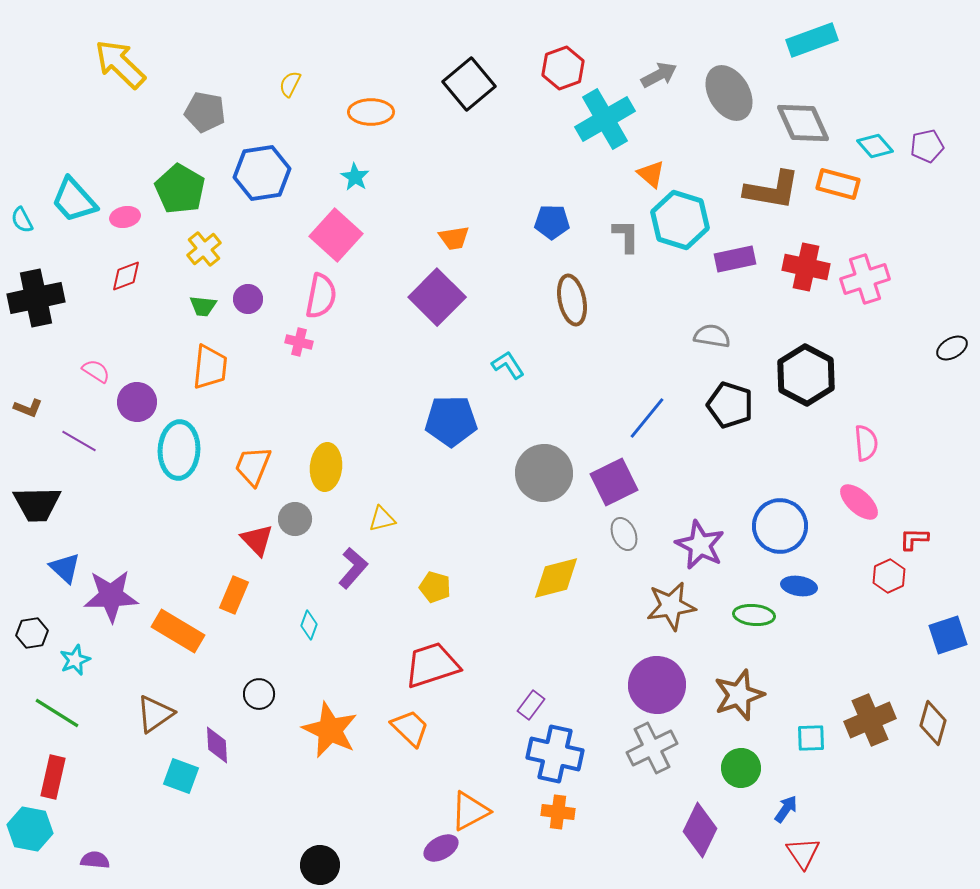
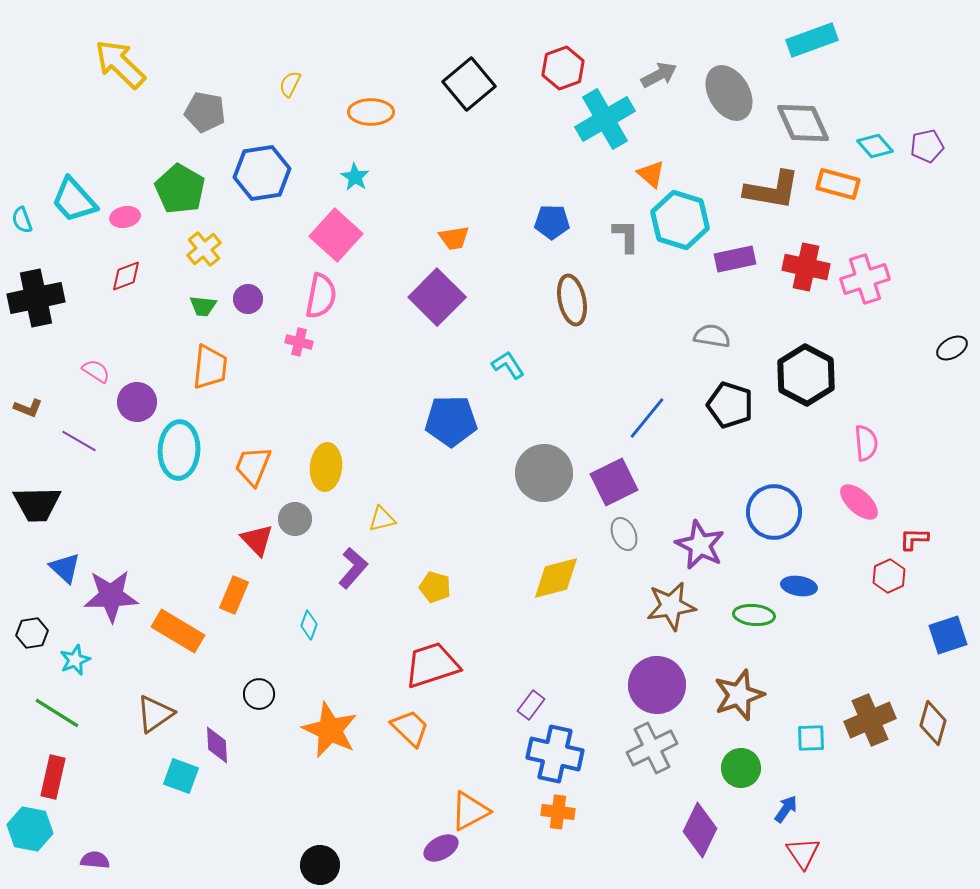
cyan semicircle at (22, 220): rotated 8 degrees clockwise
blue circle at (780, 526): moved 6 px left, 14 px up
